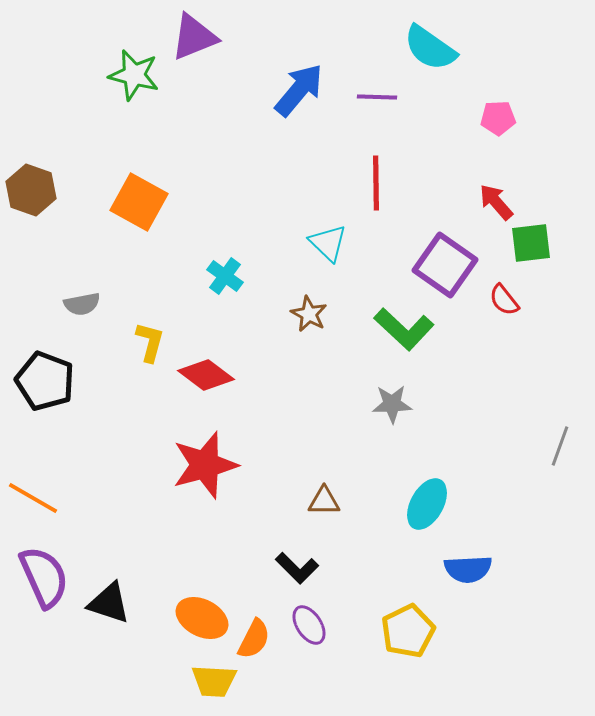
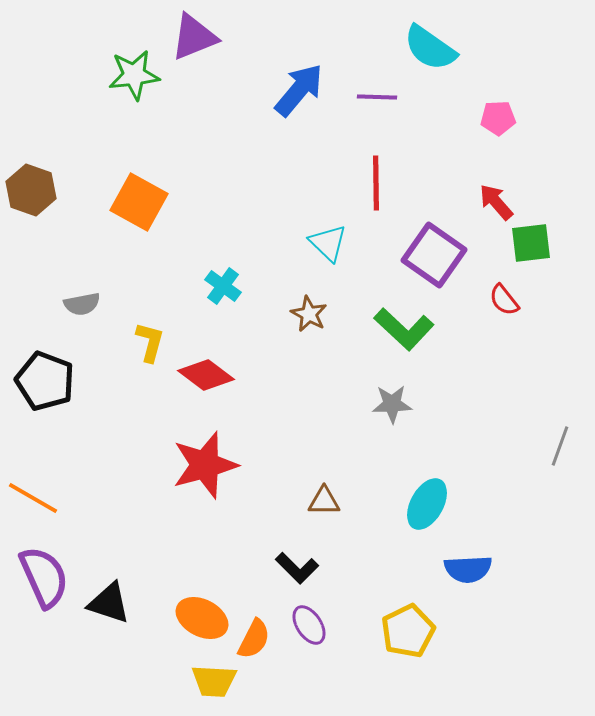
green star: rotated 21 degrees counterclockwise
purple square: moved 11 px left, 10 px up
cyan cross: moved 2 px left, 10 px down
